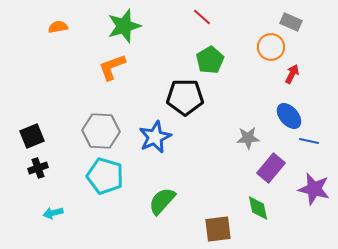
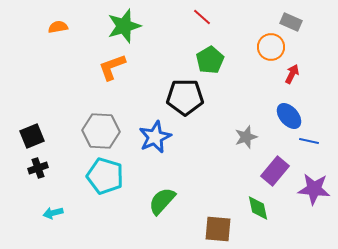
gray star: moved 2 px left, 1 px up; rotated 15 degrees counterclockwise
purple rectangle: moved 4 px right, 3 px down
purple star: rotated 8 degrees counterclockwise
brown square: rotated 12 degrees clockwise
